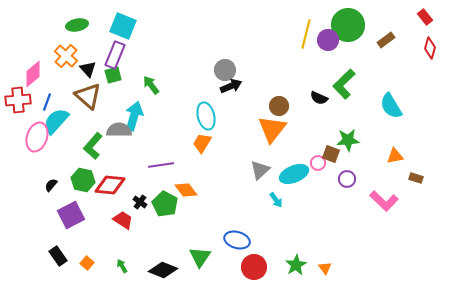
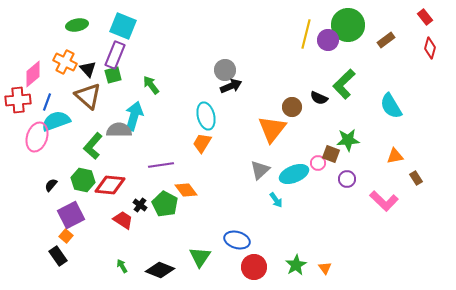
orange cross at (66, 56): moved 1 px left, 6 px down; rotated 15 degrees counterclockwise
brown circle at (279, 106): moved 13 px right, 1 px down
cyan semicircle at (56, 121): rotated 28 degrees clockwise
brown rectangle at (416, 178): rotated 40 degrees clockwise
black cross at (140, 202): moved 3 px down
orange square at (87, 263): moved 21 px left, 27 px up
black diamond at (163, 270): moved 3 px left
